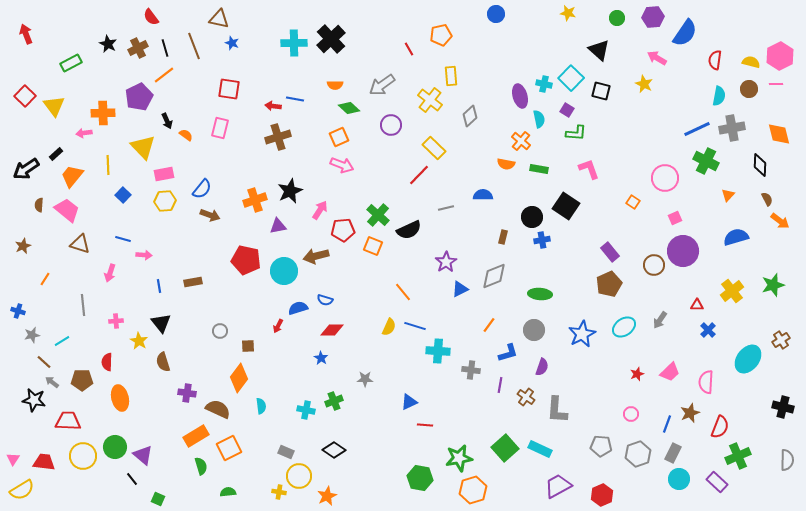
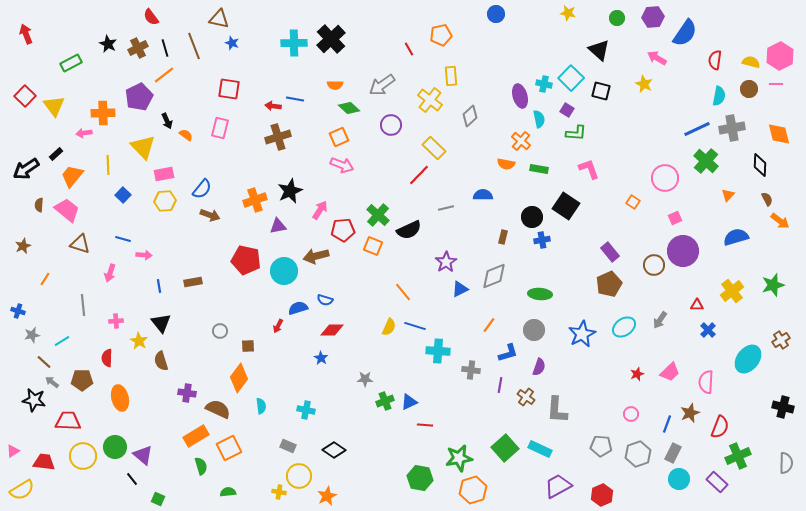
green cross at (706, 161): rotated 15 degrees clockwise
red semicircle at (107, 362): moved 4 px up
brown semicircle at (163, 362): moved 2 px left, 1 px up
purple semicircle at (542, 367): moved 3 px left
green cross at (334, 401): moved 51 px right
gray rectangle at (286, 452): moved 2 px right, 6 px up
pink triangle at (13, 459): moved 8 px up; rotated 24 degrees clockwise
gray semicircle at (787, 460): moved 1 px left, 3 px down
